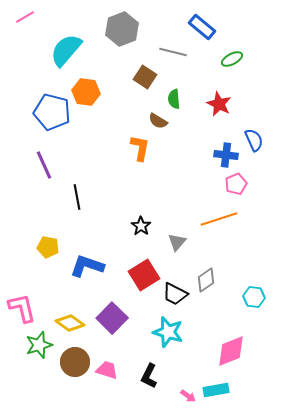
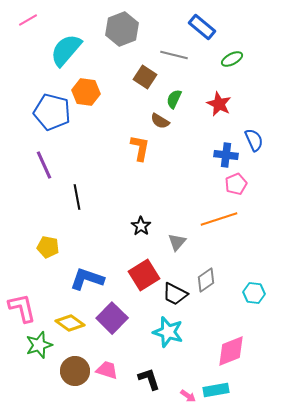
pink line: moved 3 px right, 3 px down
gray line: moved 1 px right, 3 px down
green semicircle: rotated 30 degrees clockwise
brown semicircle: moved 2 px right
blue L-shape: moved 13 px down
cyan hexagon: moved 4 px up
brown circle: moved 9 px down
black L-shape: moved 3 px down; rotated 135 degrees clockwise
